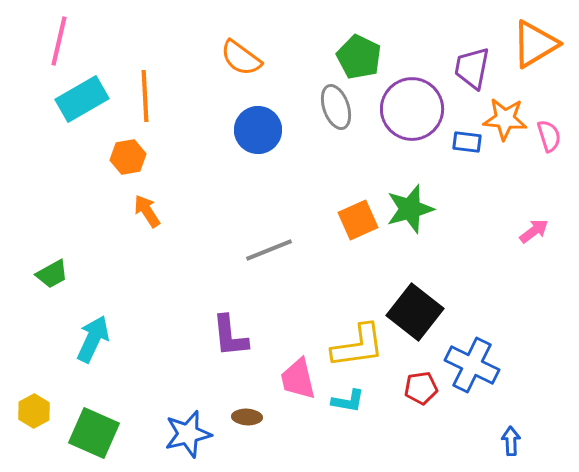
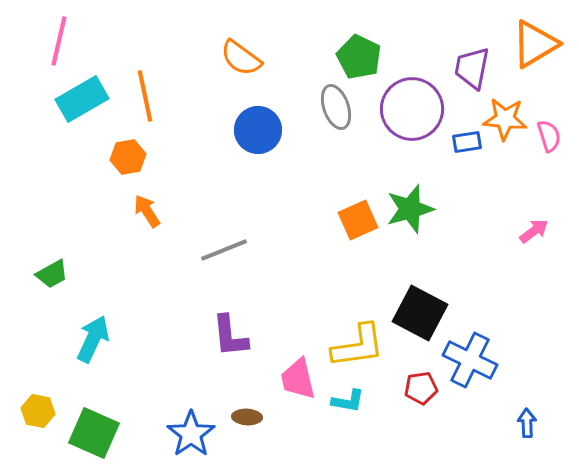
orange line: rotated 9 degrees counterclockwise
blue rectangle: rotated 16 degrees counterclockwise
gray line: moved 45 px left
black square: moved 5 px right, 1 px down; rotated 10 degrees counterclockwise
blue cross: moved 2 px left, 5 px up
yellow hexagon: moved 4 px right; rotated 20 degrees counterclockwise
blue star: moved 3 px right; rotated 21 degrees counterclockwise
blue arrow: moved 16 px right, 18 px up
